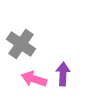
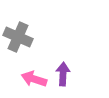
gray cross: moved 3 px left, 7 px up; rotated 12 degrees counterclockwise
